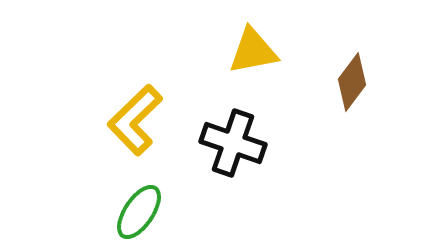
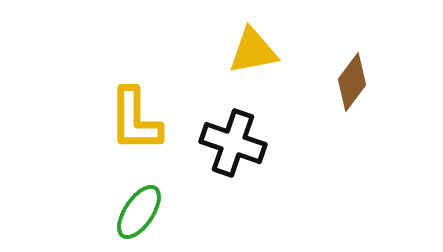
yellow L-shape: rotated 46 degrees counterclockwise
